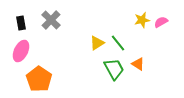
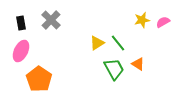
pink semicircle: moved 2 px right
